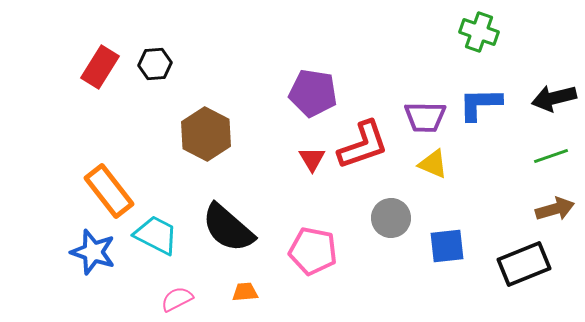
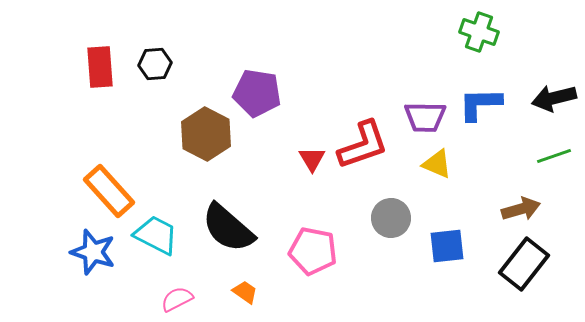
red rectangle: rotated 36 degrees counterclockwise
purple pentagon: moved 56 px left
green line: moved 3 px right
yellow triangle: moved 4 px right
orange rectangle: rotated 4 degrees counterclockwise
brown arrow: moved 34 px left
black rectangle: rotated 30 degrees counterclockwise
orange trapezoid: rotated 40 degrees clockwise
